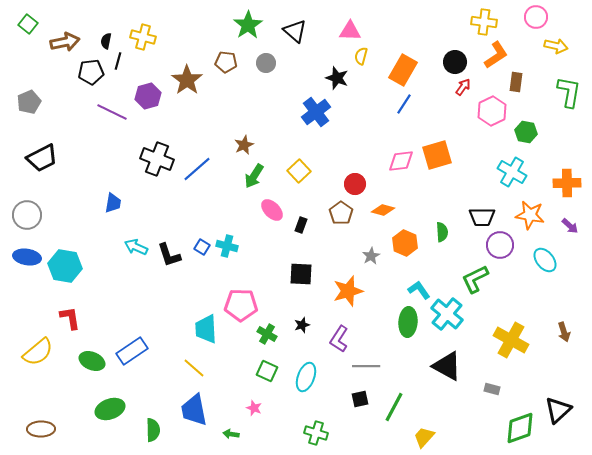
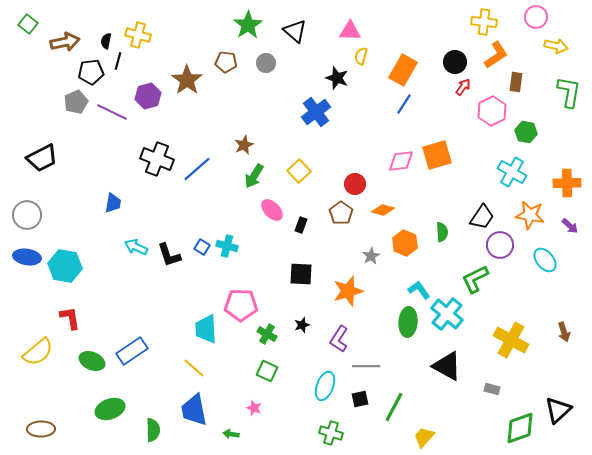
yellow cross at (143, 37): moved 5 px left, 2 px up
gray pentagon at (29, 102): moved 47 px right
black trapezoid at (482, 217): rotated 56 degrees counterclockwise
cyan ellipse at (306, 377): moved 19 px right, 9 px down
green cross at (316, 433): moved 15 px right
